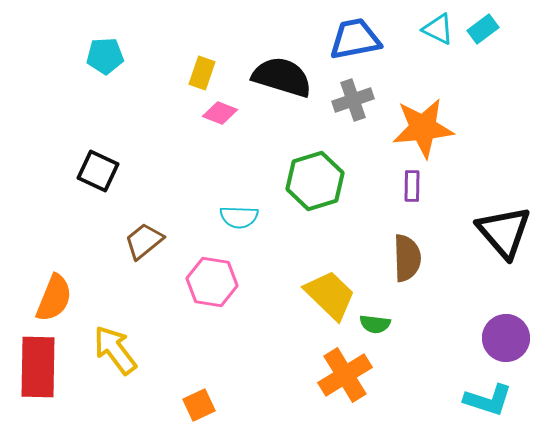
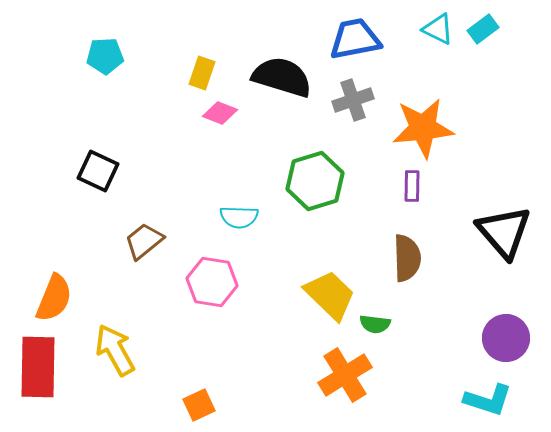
yellow arrow: rotated 8 degrees clockwise
